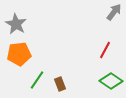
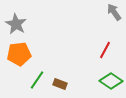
gray arrow: rotated 72 degrees counterclockwise
brown rectangle: rotated 48 degrees counterclockwise
